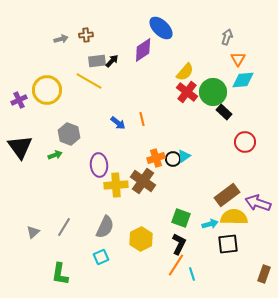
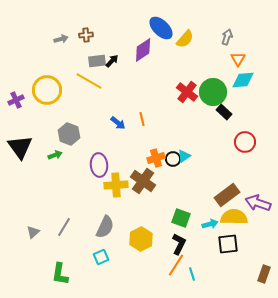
yellow semicircle at (185, 72): moved 33 px up
purple cross at (19, 100): moved 3 px left
